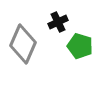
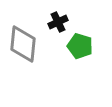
gray diamond: rotated 18 degrees counterclockwise
